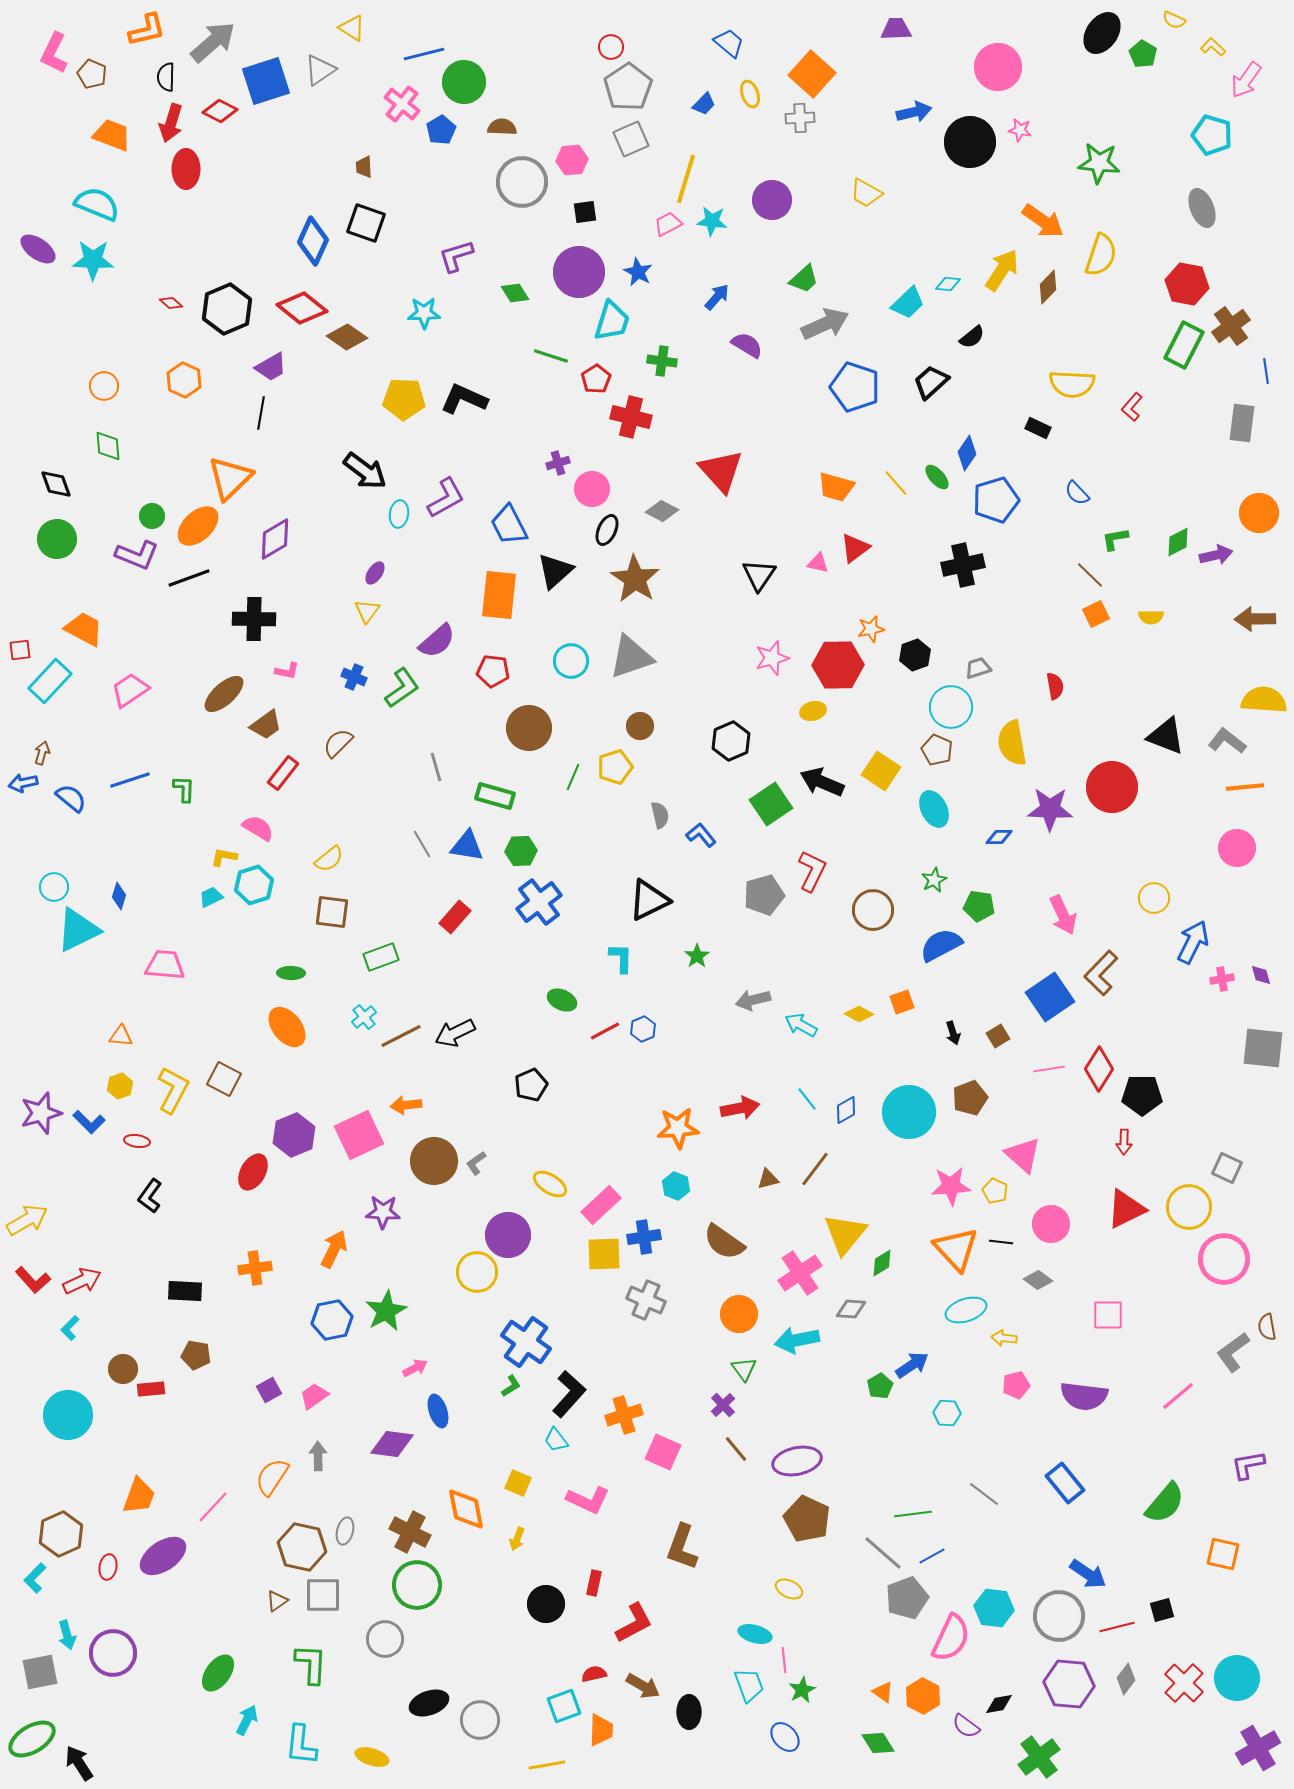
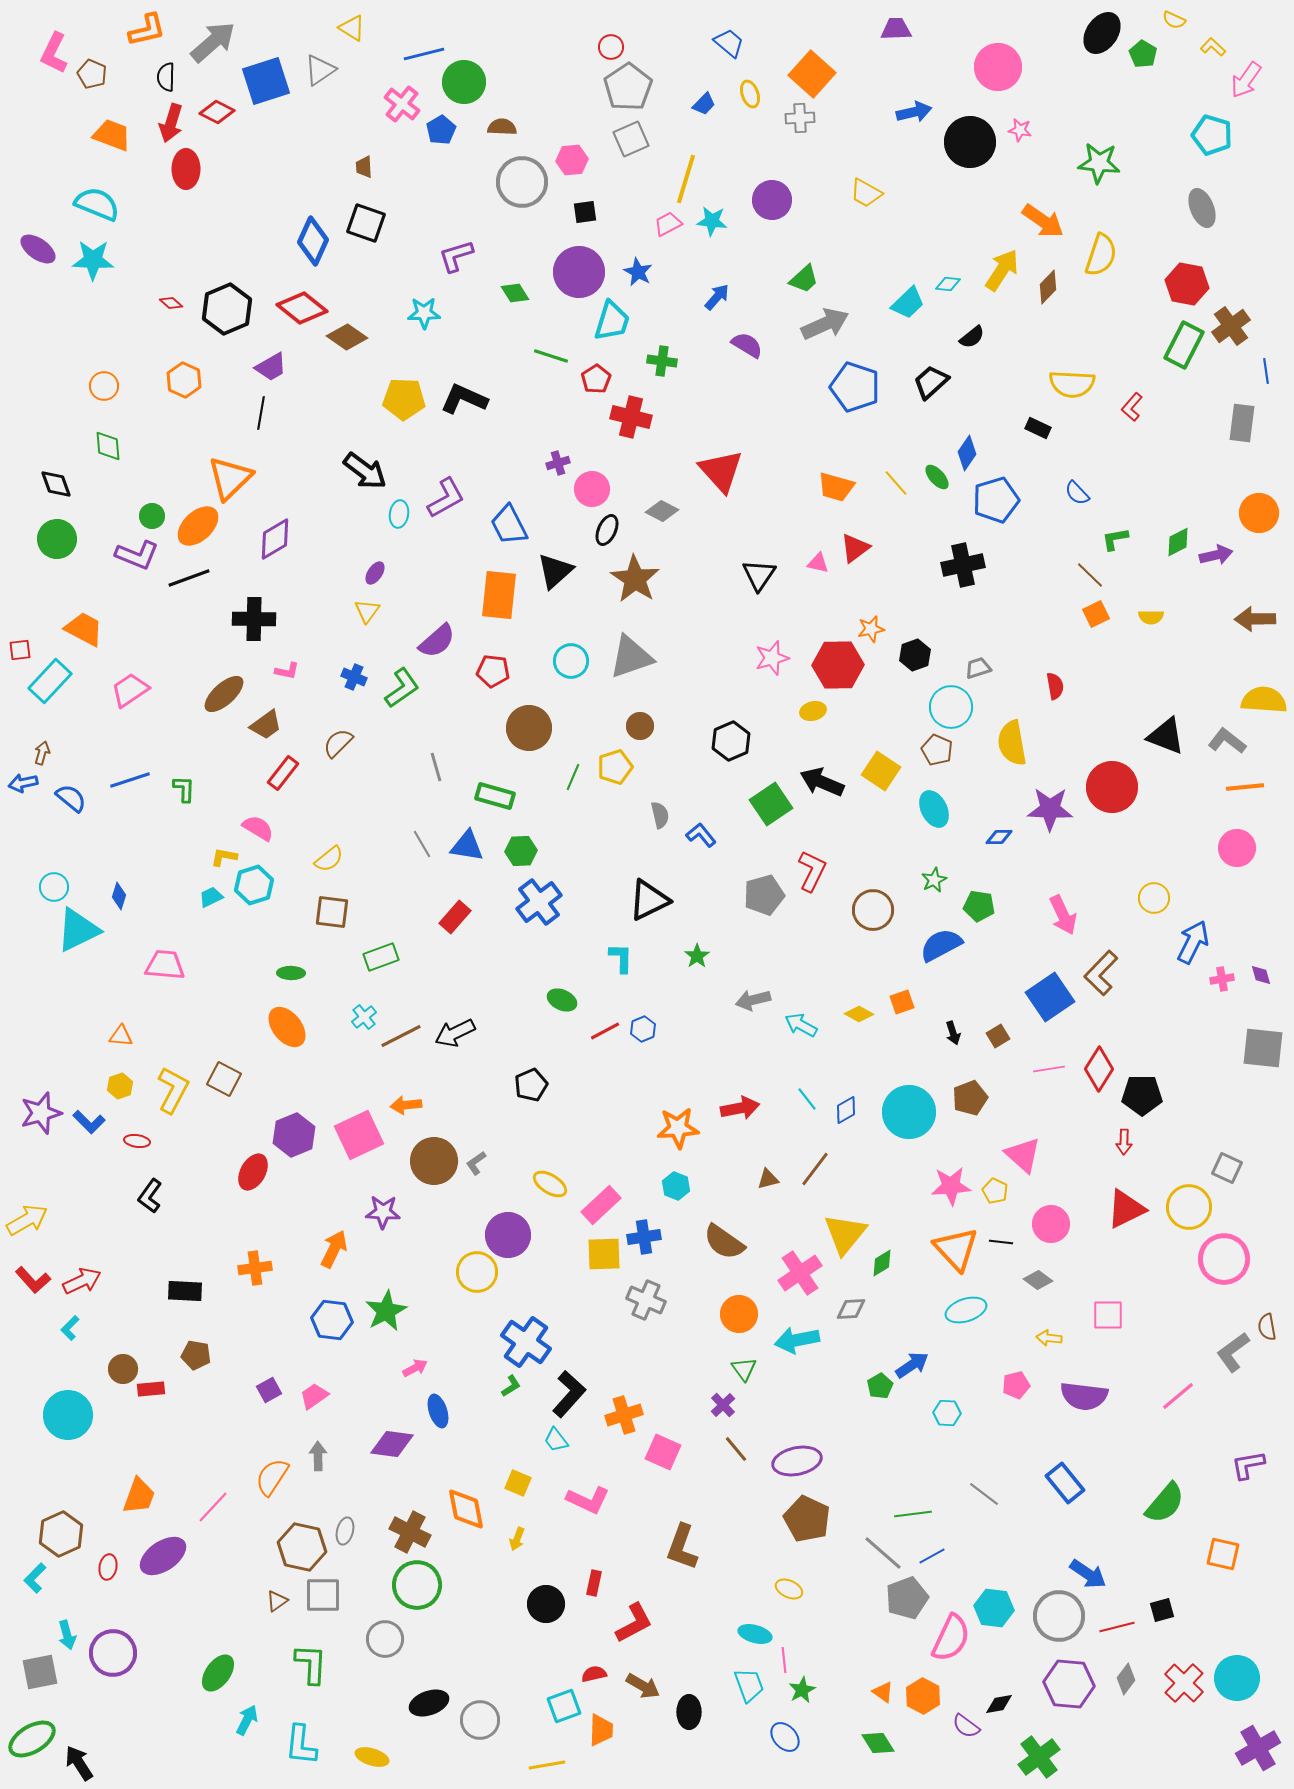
red diamond at (220, 111): moved 3 px left, 1 px down
gray diamond at (851, 1309): rotated 8 degrees counterclockwise
blue hexagon at (332, 1320): rotated 18 degrees clockwise
yellow arrow at (1004, 1338): moved 45 px right
